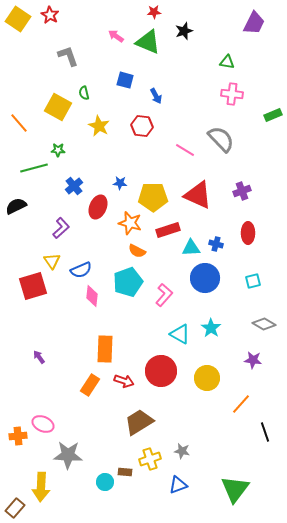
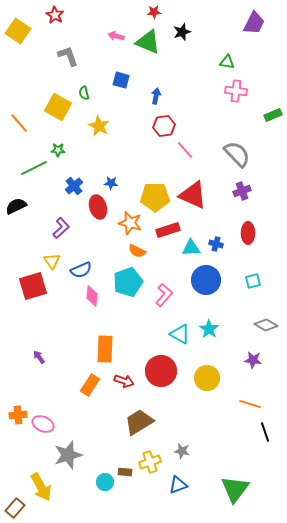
red star at (50, 15): moved 5 px right
yellow square at (18, 19): moved 12 px down
black star at (184, 31): moved 2 px left, 1 px down
pink arrow at (116, 36): rotated 21 degrees counterclockwise
blue square at (125, 80): moved 4 px left
pink cross at (232, 94): moved 4 px right, 3 px up
blue arrow at (156, 96): rotated 140 degrees counterclockwise
red hexagon at (142, 126): moved 22 px right; rotated 15 degrees counterclockwise
gray semicircle at (221, 139): moved 16 px right, 15 px down
pink line at (185, 150): rotated 18 degrees clockwise
green line at (34, 168): rotated 12 degrees counterclockwise
blue star at (120, 183): moved 9 px left
red triangle at (198, 195): moved 5 px left
yellow pentagon at (153, 197): moved 2 px right
red ellipse at (98, 207): rotated 40 degrees counterclockwise
blue circle at (205, 278): moved 1 px right, 2 px down
gray diamond at (264, 324): moved 2 px right, 1 px down
cyan star at (211, 328): moved 2 px left, 1 px down
orange line at (241, 404): moved 9 px right; rotated 65 degrees clockwise
orange cross at (18, 436): moved 21 px up
gray star at (68, 455): rotated 20 degrees counterclockwise
yellow cross at (150, 459): moved 3 px down
yellow arrow at (41, 487): rotated 32 degrees counterclockwise
